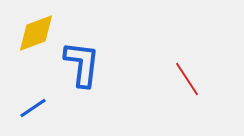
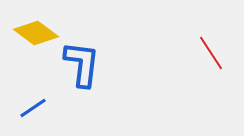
yellow diamond: rotated 57 degrees clockwise
red line: moved 24 px right, 26 px up
